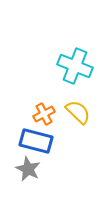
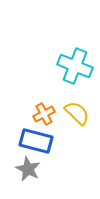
yellow semicircle: moved 1 px left, 1 px down
